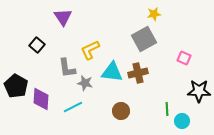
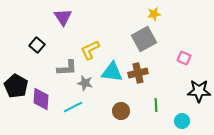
gray L-shape: rotated 85 degrees counterclockwise
green line: moved 11 px left, 4 px up
